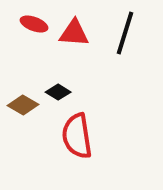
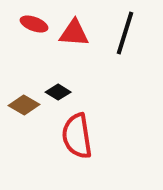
brown diamond: moved 1 px right
